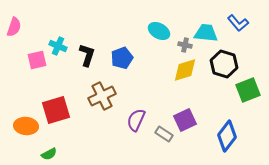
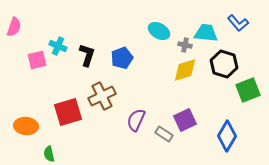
red square: moved 12 px right, 2 px down
blue diamond: rotated 8 degrees counterclockwise
green semicircle: rotated 105 degrees clockwise
